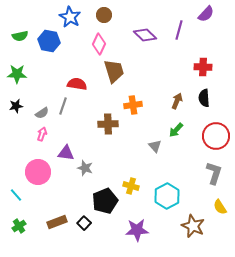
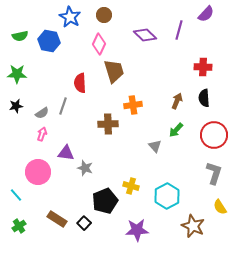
red semicircle: moved 3 px right, 1 px up; rotated 102 degrees counterclockwise
red circle: moved 2 px left, 1 px up
brown rectangle: moved 3 px up; rotated 54 degrees clockwise
